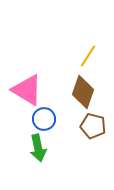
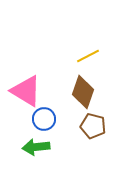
yellow line: rotated 30 degrees clockwise
pink triangle: moved 1 px left, 1 px down
green arrow: moved 2 px left, 1 px up; rotated 96 degrees clockwise
